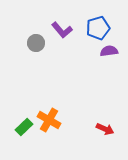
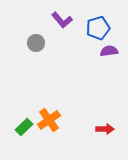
purple L-shape: moved 10 px up
orange cross: rotated 25 degrees clockwise
red arrow: rotated 24 degrees counterclockwise
